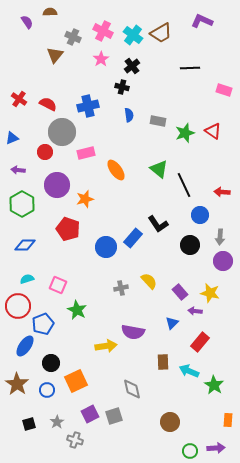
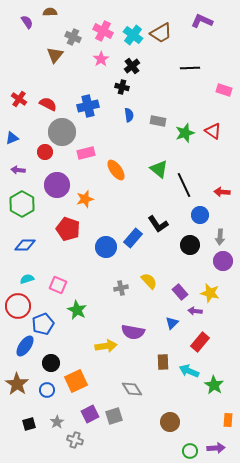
gray diamond at (132, 389): rotated 20 degrees counterclockwise
